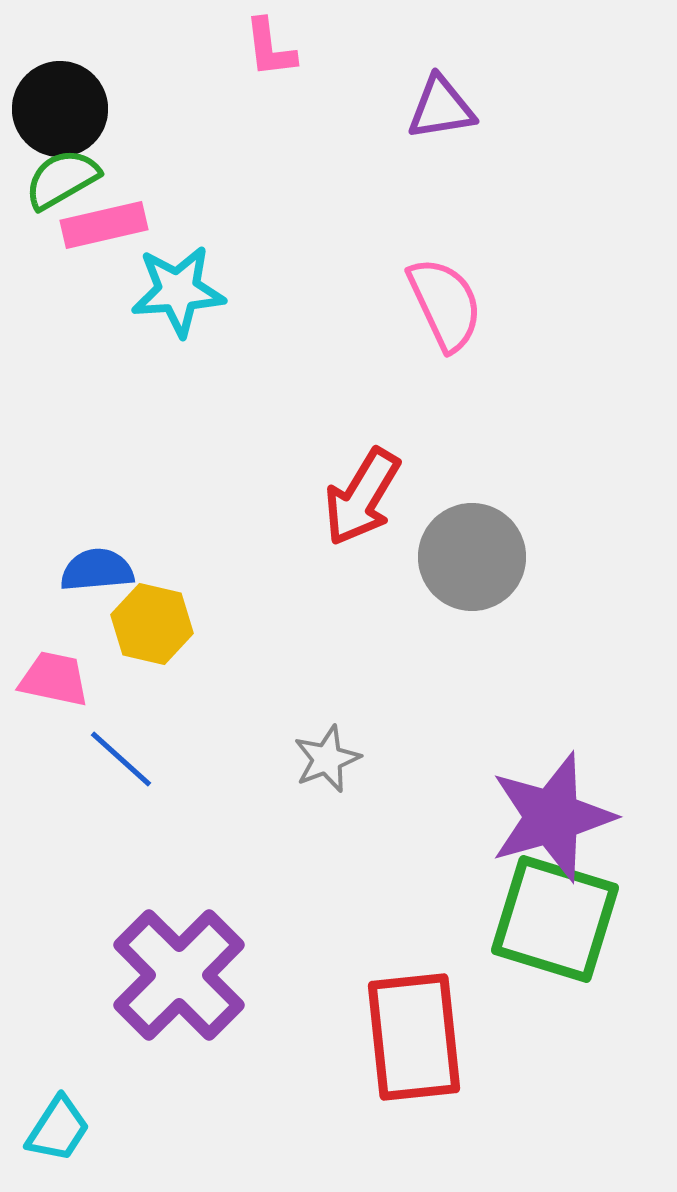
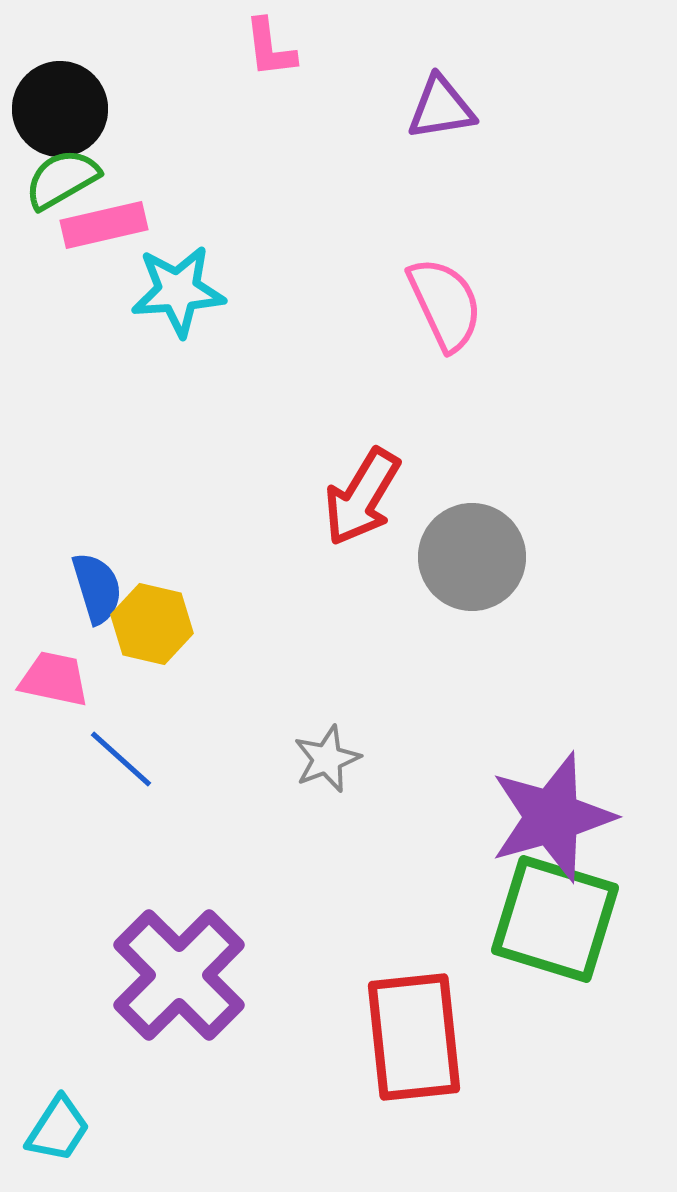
blue semicircle: moved 18 px down; rotated 78 degrees clockwise
